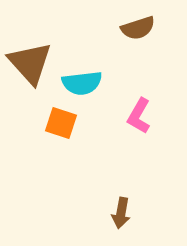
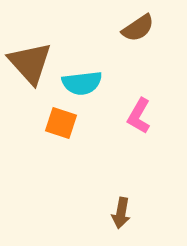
brown semicircle: rotated 16 degrees counterclockwise
